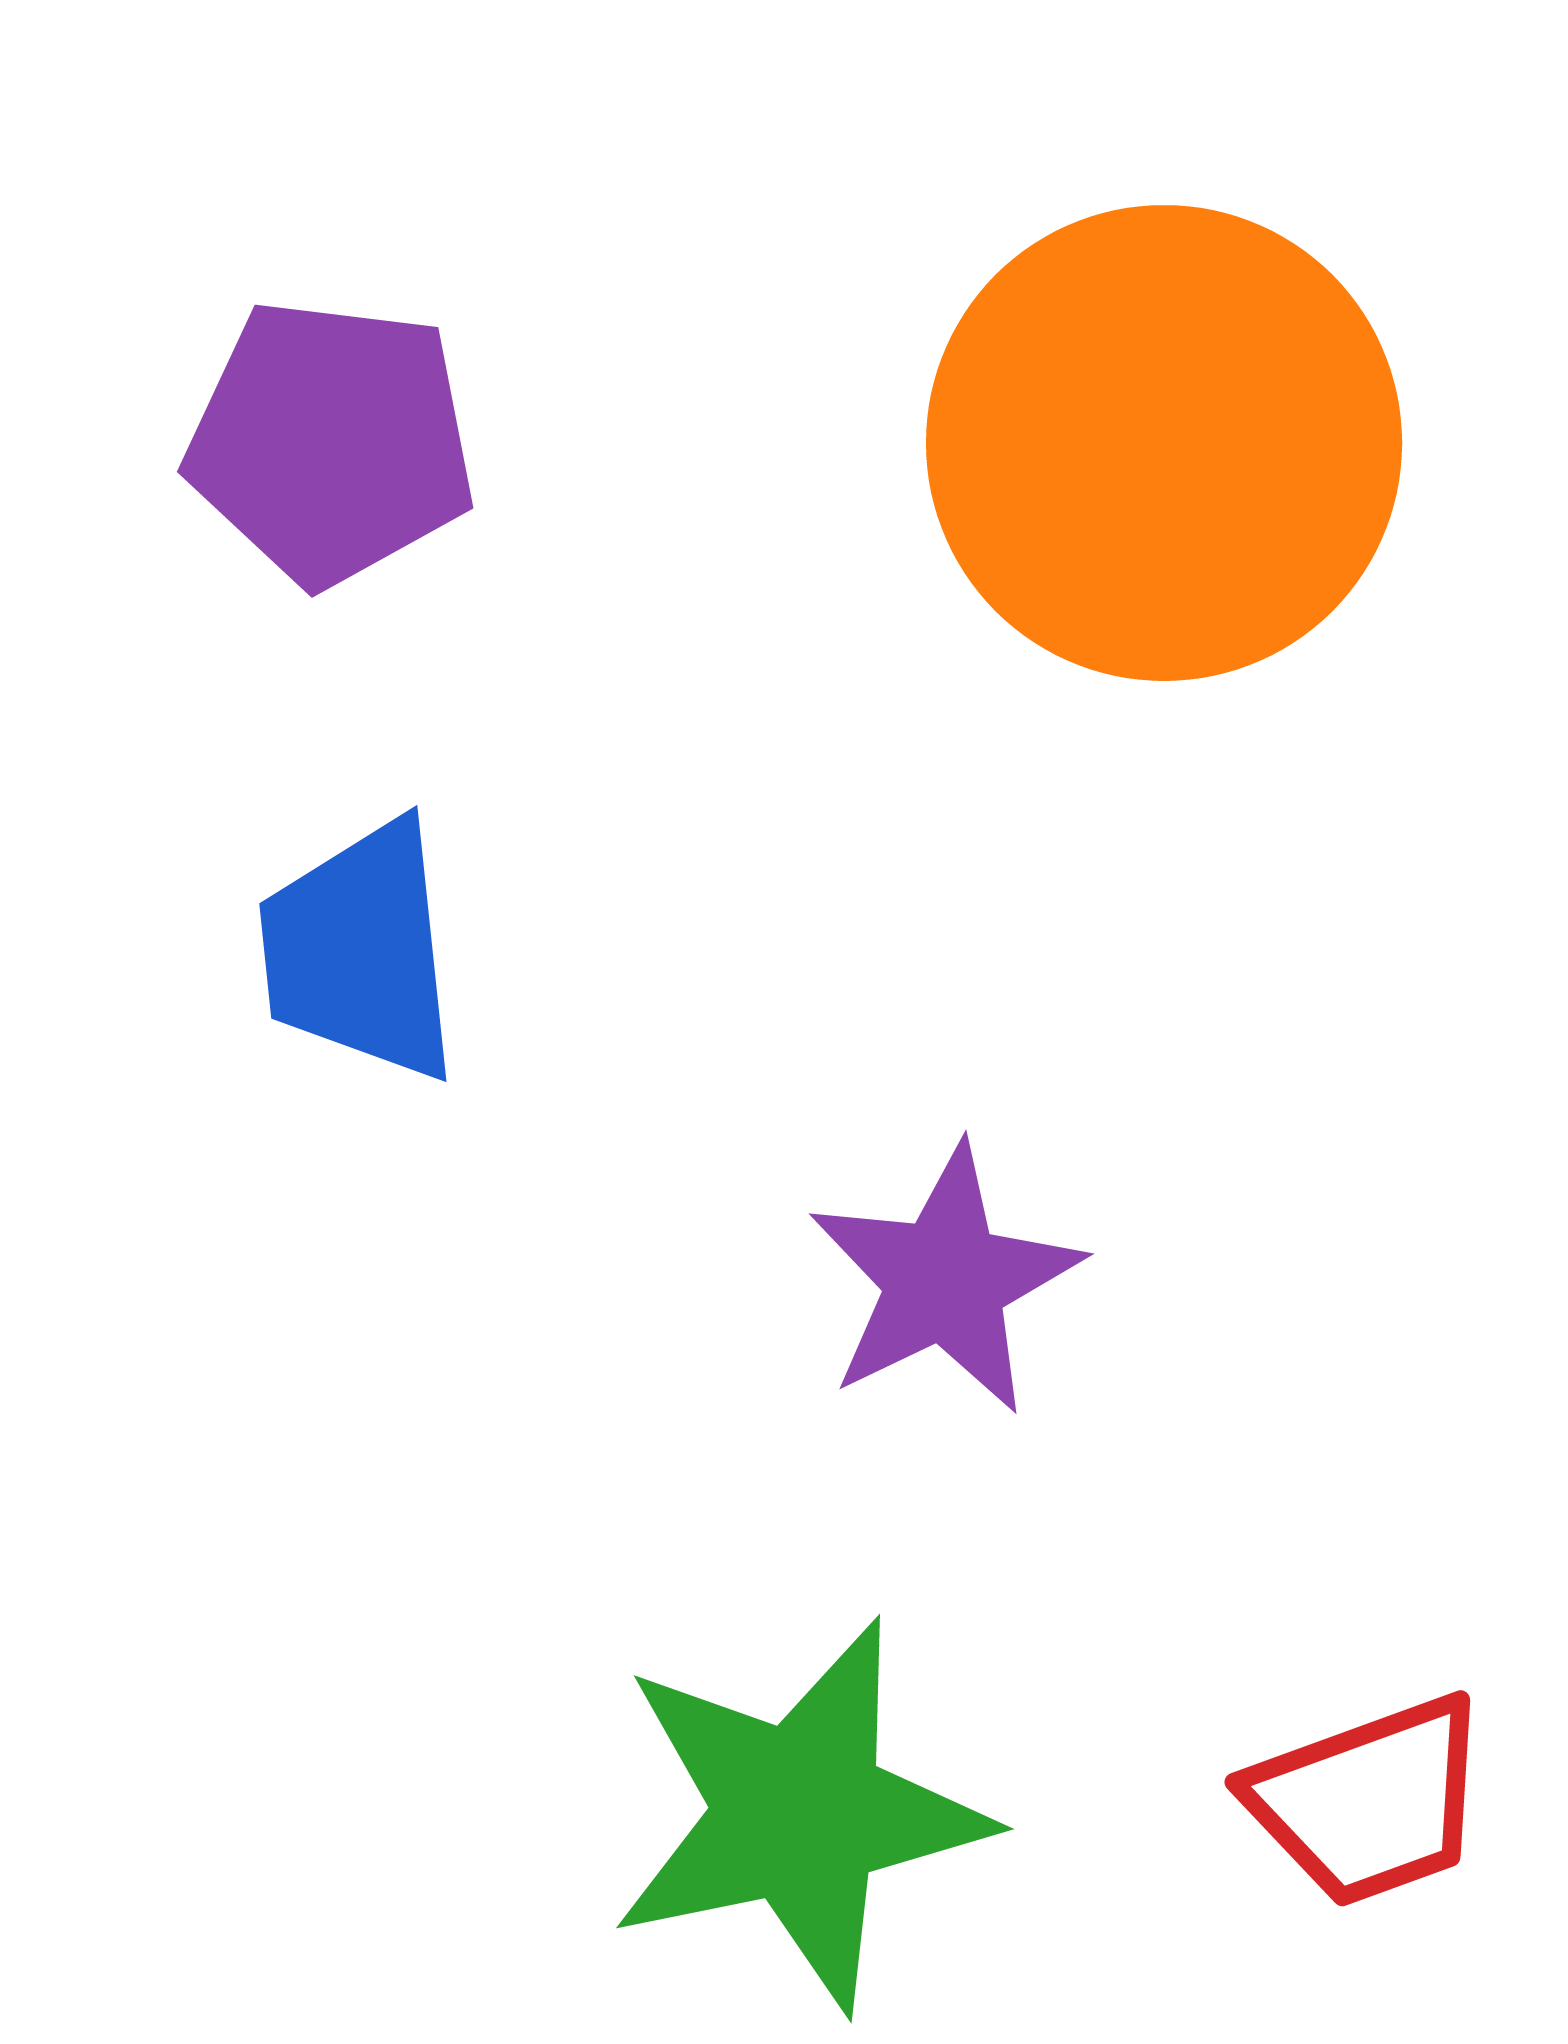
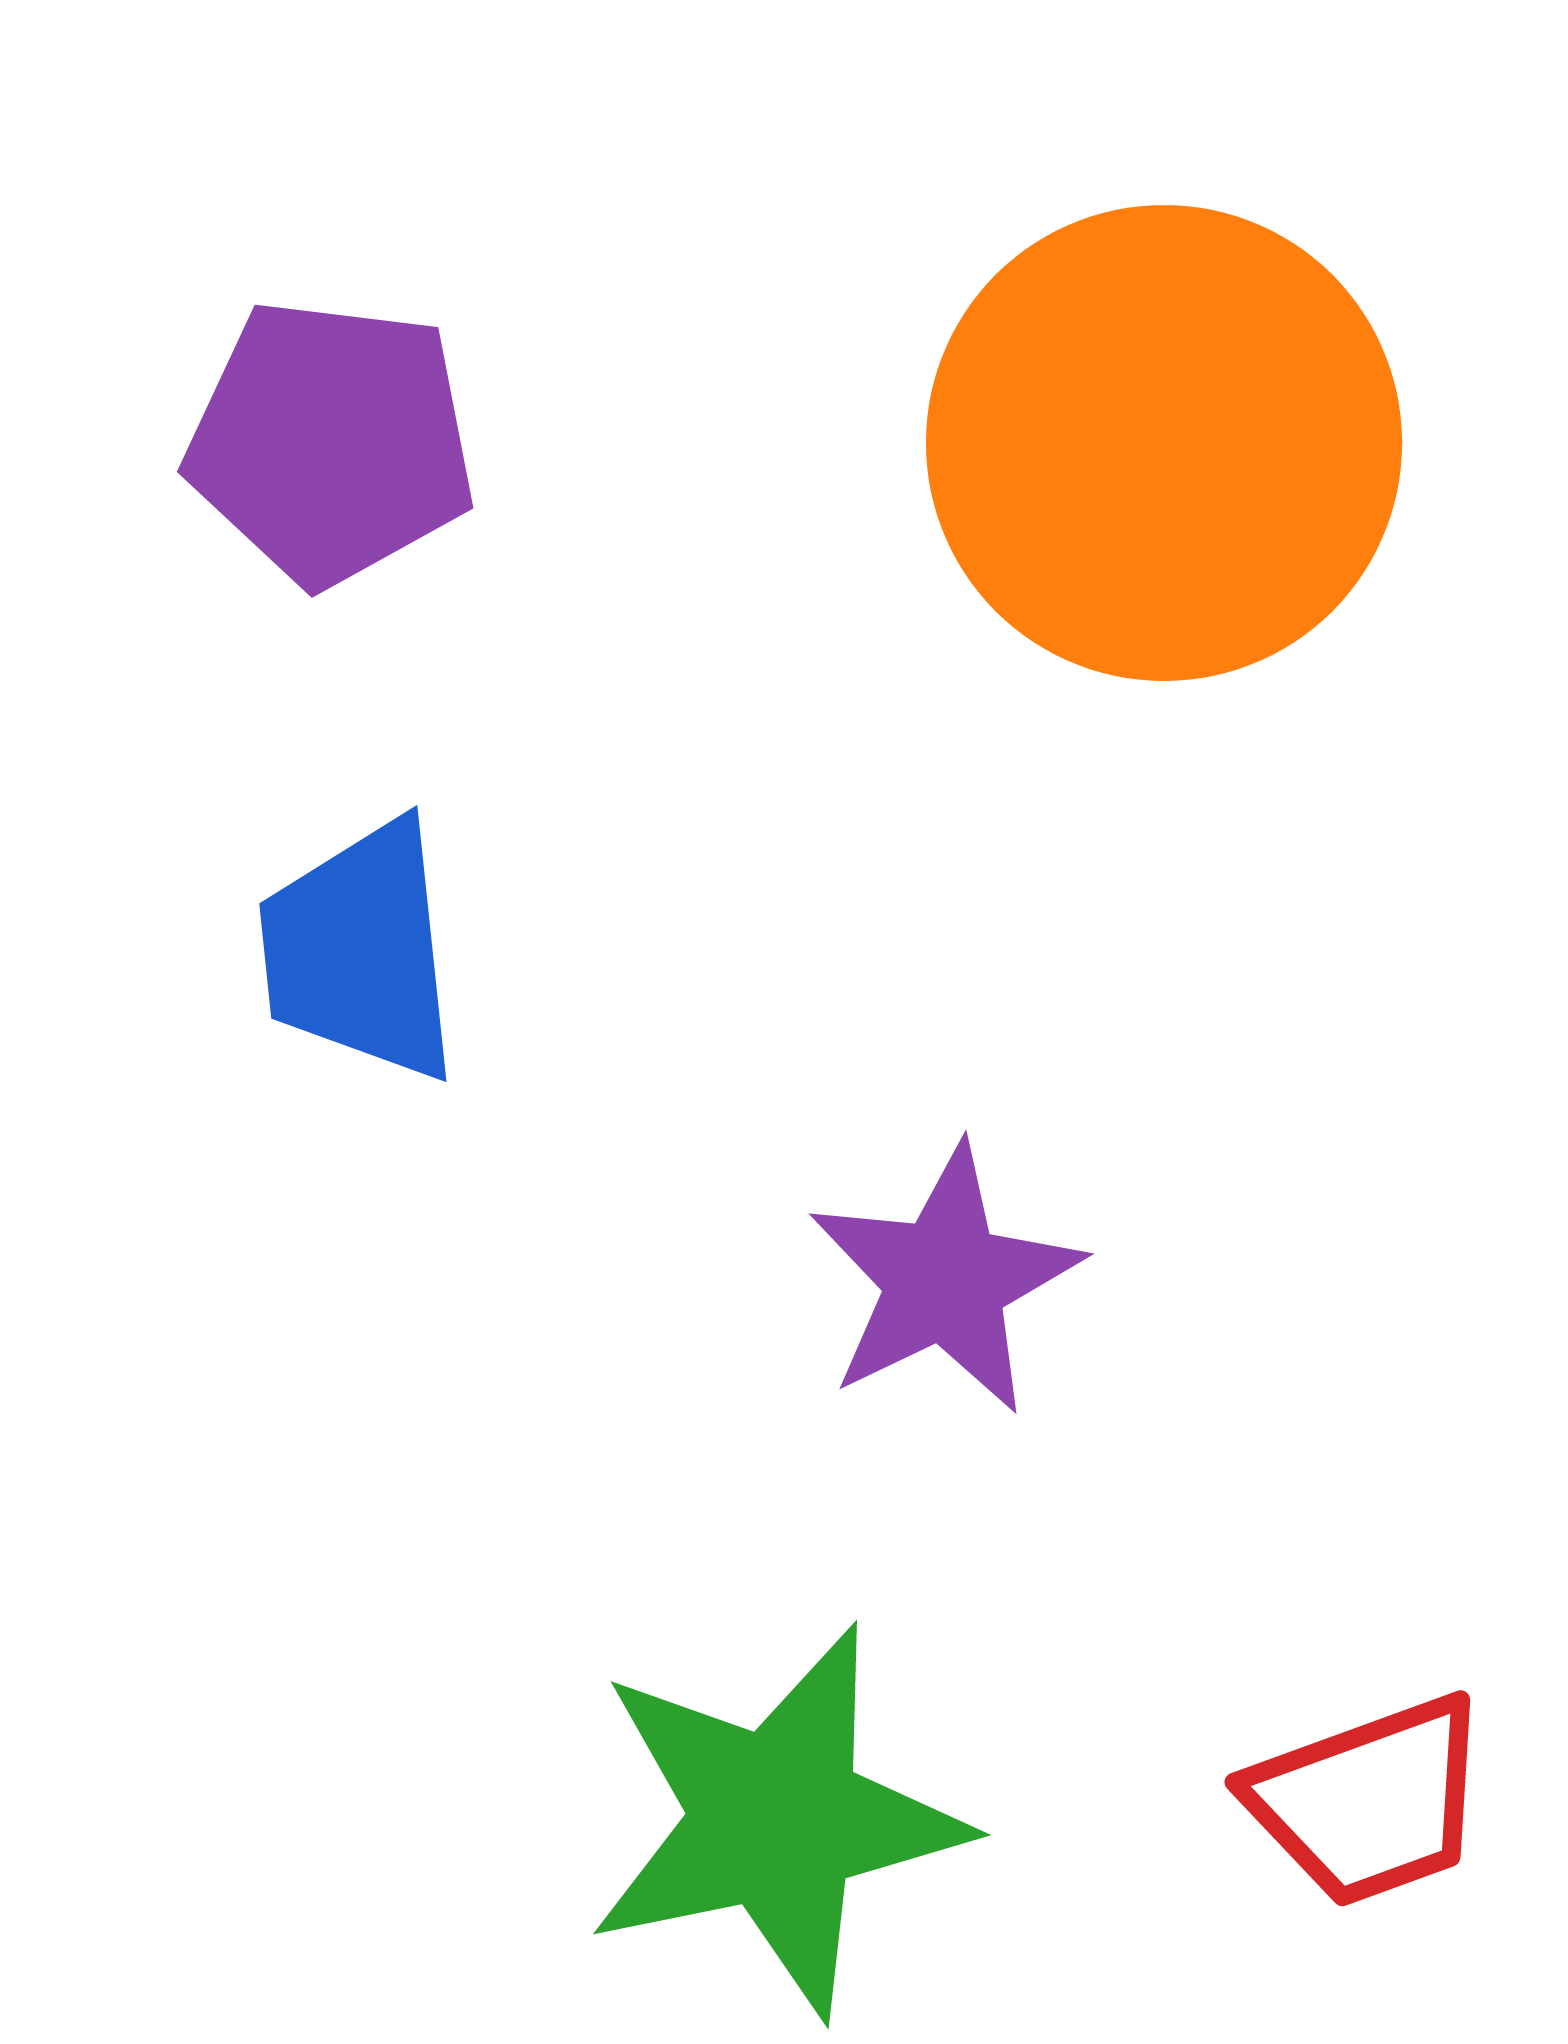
green star: moved 23 px left, 6 px down
